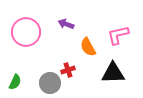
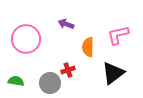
pink circle: moved 7 px down
orange semicircle: rotated 30 degrees clockwise
black triangle: rotated 35 degrees counterclockwise
green semicircle: moved 1 px right, 1 px up; rotated 105 degrees counterclockwise
